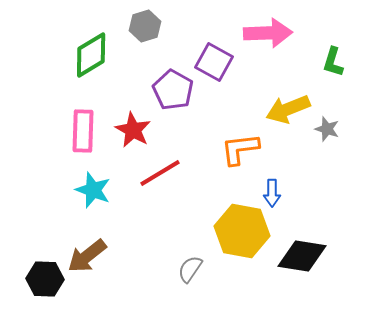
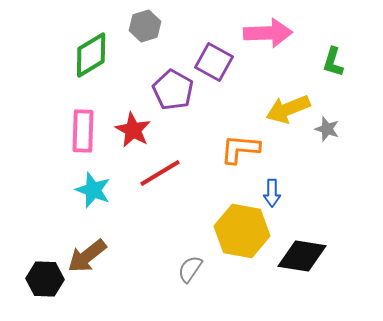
orange L-shape: rotated 12 degrees clockwise
